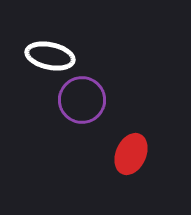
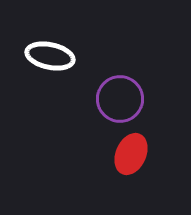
purple circle: moved 38 px right, 1 px up
